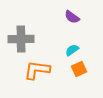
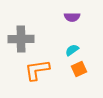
purple semicircle: rotated 35 degrees counterclockwise
orange L-shape: rotated 16 degrees counterclockwise
